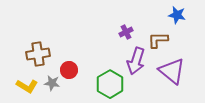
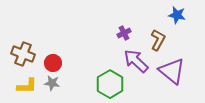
purple cross: moved 2 px left, 1 px down
brown L-shape: rotated 120 degrees clockwise
brown cross: moved 15 px left; rotated 30 degrees clockwise
purple arrow: rotated 116 degrees clockwise
red circle: moved 16 px left, 7 px up
yellow L-shape: rotated 30 degrees counterclockwise
